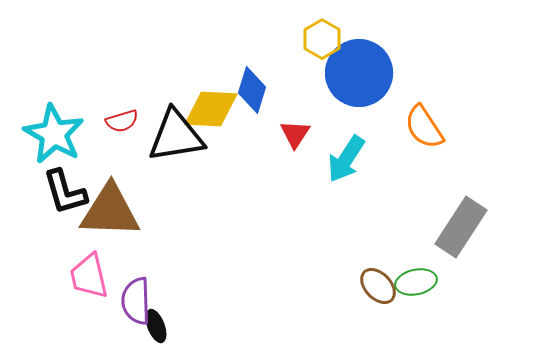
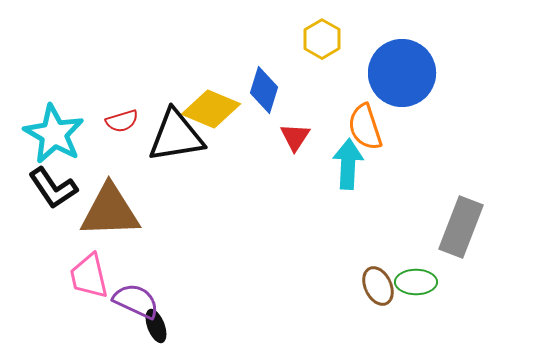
blue circle: moved 43 px right
blue diamond: moved 12 px right
yellow diamond: rotated 20 degrees clockwise
orange semicircle: moved 59 px left; rotated 15 degrees clockwise
red triangle: moved 3 px down
cyan arrow: moved 2 px right, 5 px down; rotated 150 degrees clockwise
black L-shape: moved 12 px left, 4 px up; rotated 18 degrees counterclockwise
brown triangle: rotated 4 degrees counterclockwise
gray rectangle: rotated 12 degrees counterclockwise
green ellipse: rotated 12 degrees clockwise
brown ellipse: rotated 18 degrees clockwise
purple semicircle: rotated 117 degrees clockwise
